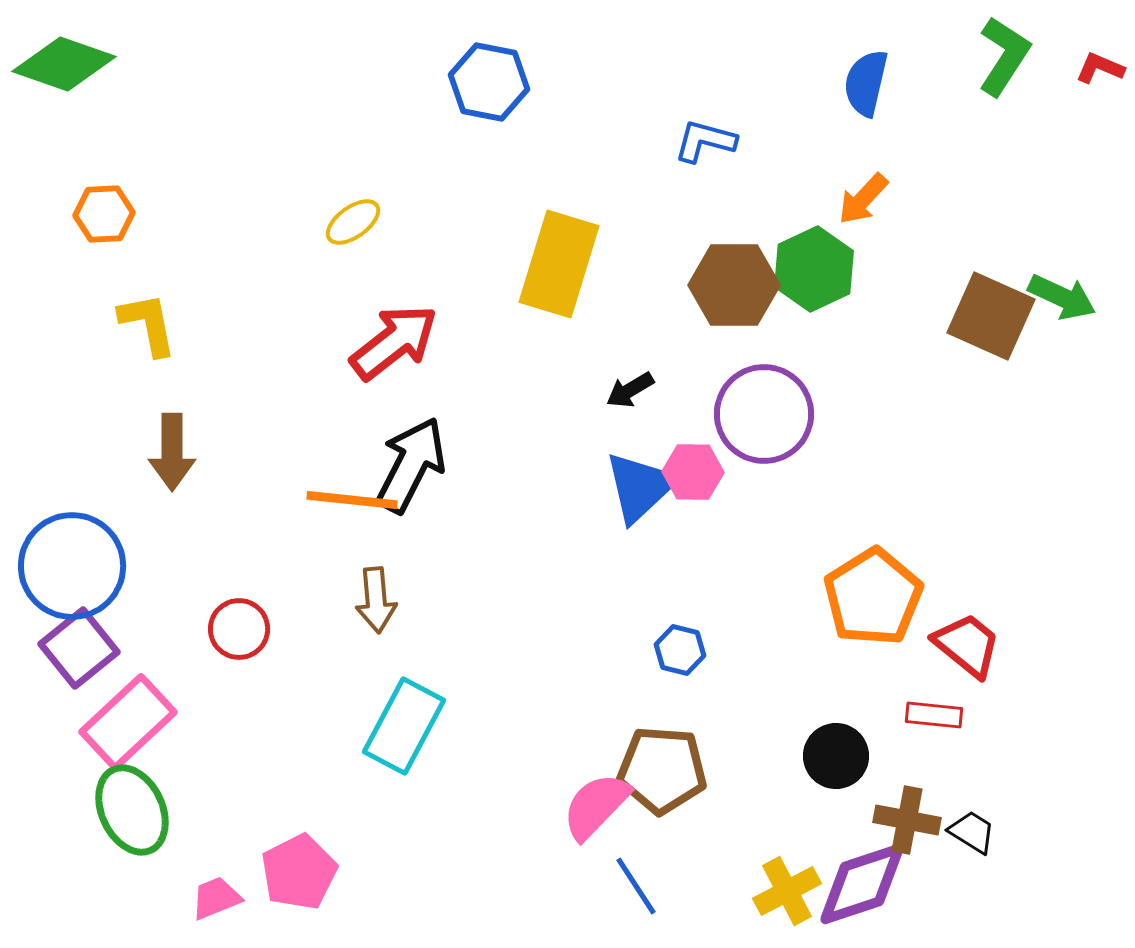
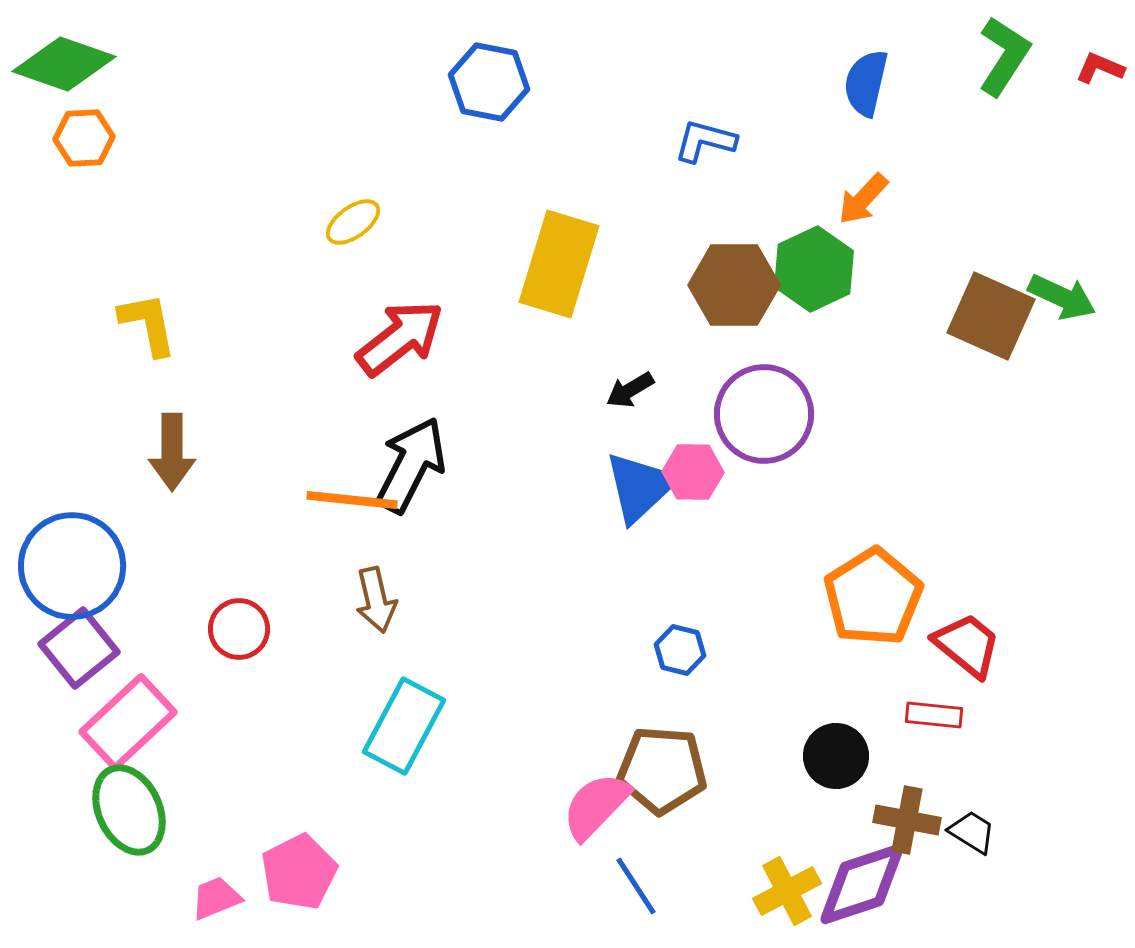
orange hexagon at (104, 214): moved 20 px left, 76 px up
red arrow at (394, 342): moved 6 px right, 4 px up
brown arrow at (376, 600): rotated 8 degrees counterclockwise
green ellipse at (132, 810): moved 3 px left
